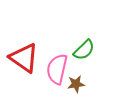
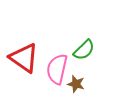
brown star: rotated 24 degrees clockwise
